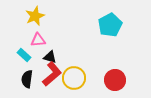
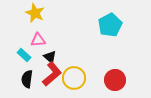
yellow star: moved 3 px up; rotated 24 degrees counterclockwise
black triangle: rotated 24 degrees clockwise
